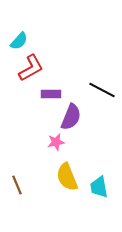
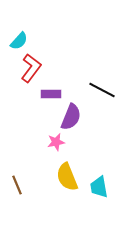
red L-shape: rotated 24 degrees counterclockwise
